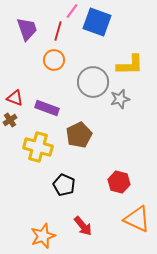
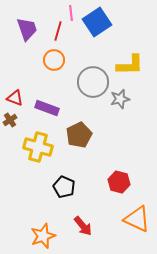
pink line: moved 1 px left, 2 px down; rotated 42 degrees counterclockwise
blue square: rotated 36 degrees clockwise
black pentagon: moved 2 px down
